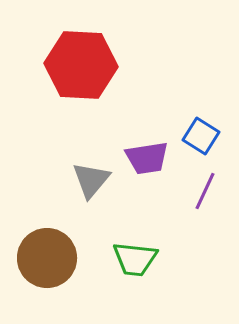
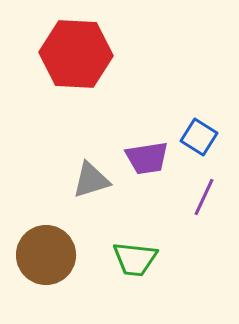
red hexagon: moved 5 px left, 11 px up
blue square: moved 2 px left, 1 px down
gray triangle: rotated 33 degrees clockwise
purple line: moved 1 px left, 6 px down
brown circle: moved 1 px left, 3 px up
